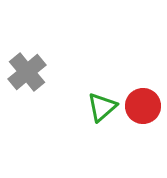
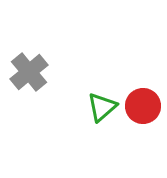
gray cross: moved 2 px right
